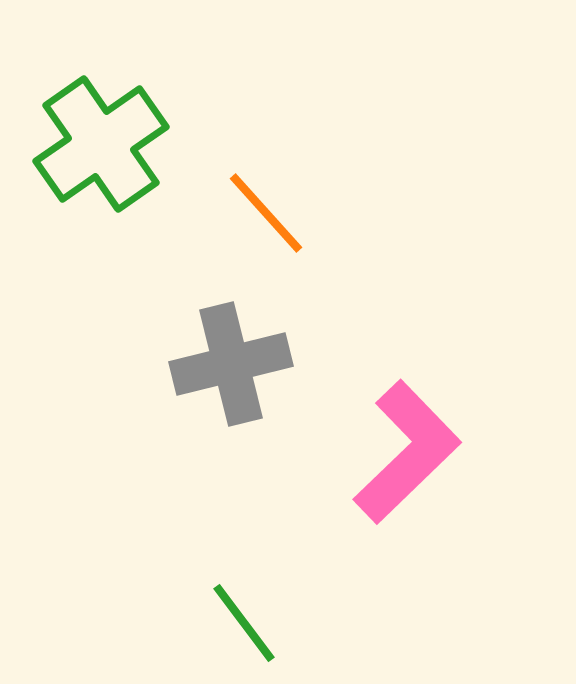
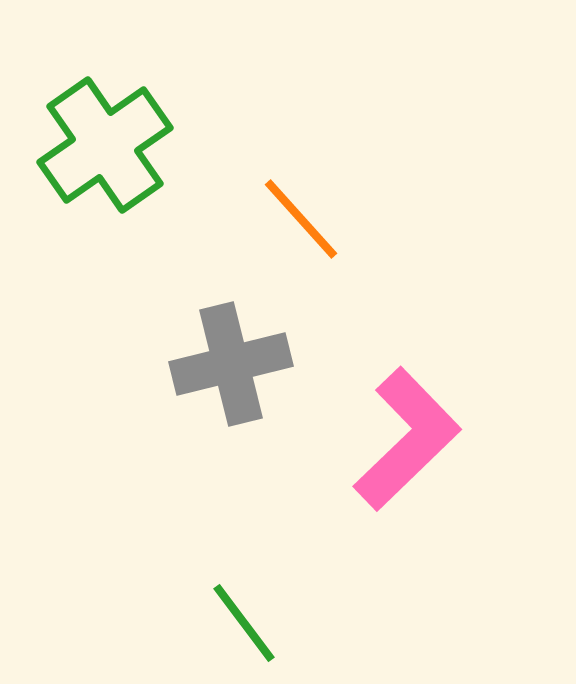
green cross: moved 4 px right, 1 px down
orange line: moved 35 px right, 6 px down
pink L-shape: moved 13 px up
